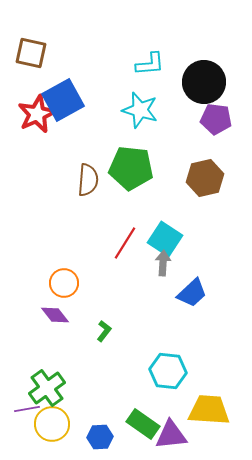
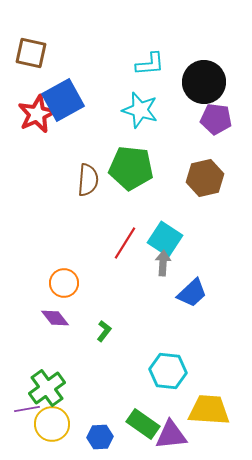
purple diamond: moved 3 px down
